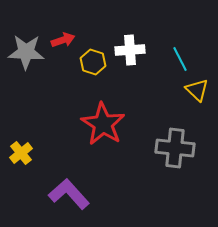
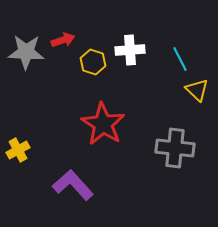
yellow cross: moved 3 px left, 3 px up; rotated 10 degrees clockwise
purple L-shape: moved 4 px right, 9 px up
